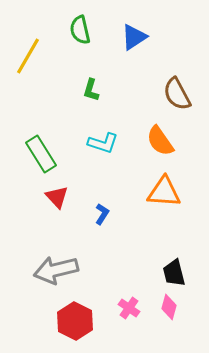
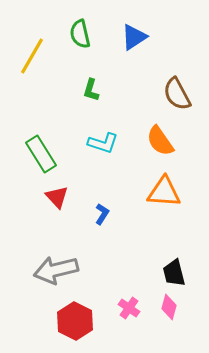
green semicircle: moved 4 px down
yellow line: moved 4 px right
